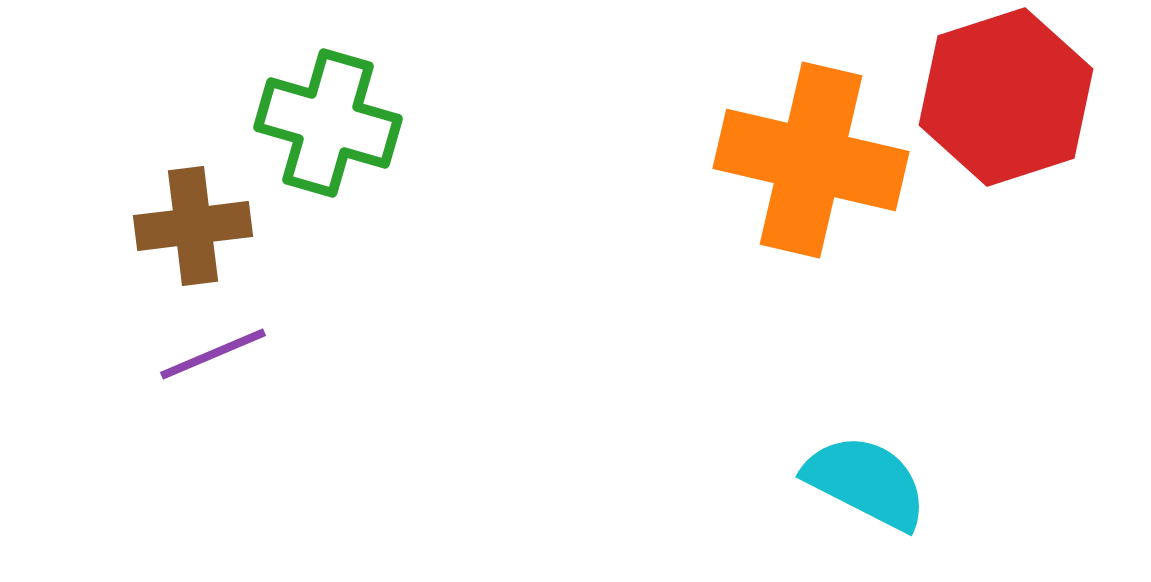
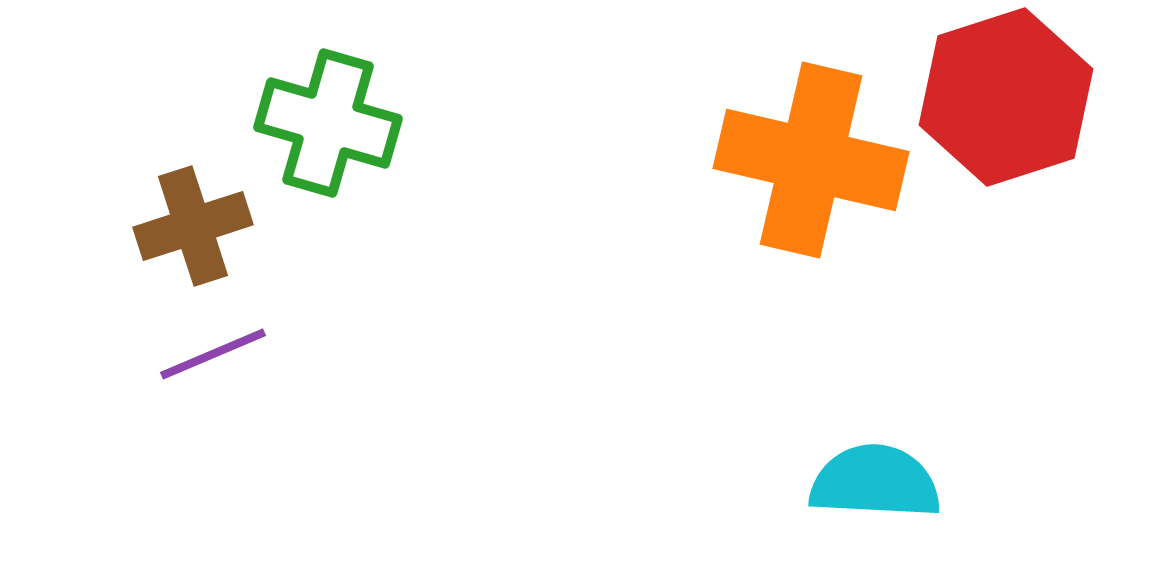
brown cross: rotated 11 degrees counterclockwise
cyan semicircle: moved 9 px right; rotated 24 degrees counterclockwise
